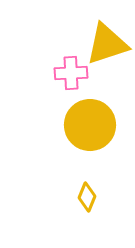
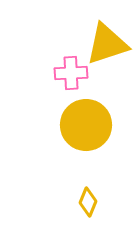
yellow circle: moved 4 px left
yellow diamond: moved 1 px right, 5 px down
